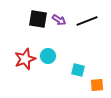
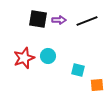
purple arrow: rotated 32 degrees counterclockwise
red star: moved 1 px left, 1 px up
